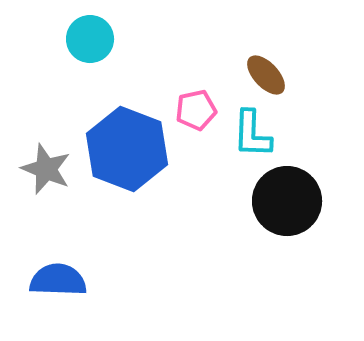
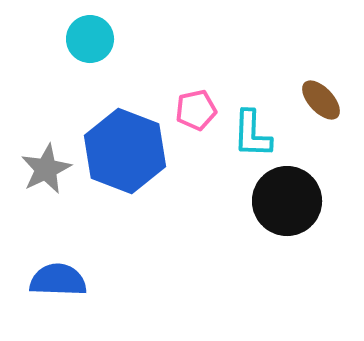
brown ellipse: moved 55 px right, 25 px down
blue hexagon: moved 2 px left, 2 px down
gray star: rotated 24 degrees clockwise
